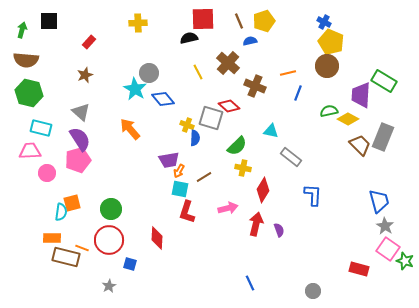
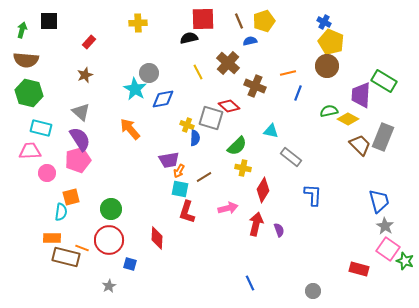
blue diamond at (163, 99): rotated 60 degrees counterclockwise
orange square at (72, 203): moved 1 px left, 6 px up
